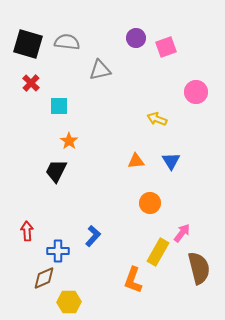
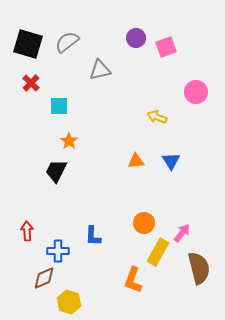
gray semicircle: rotated 45 degrees counterclockwise
yellow arrow: moved 2 px up
orange circle: moved 6 px left, 20 px down
blue L-shape: rotated 140 degrees clockwise
yellow hexagon: rotated 20 degrees clockwise
